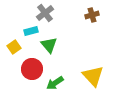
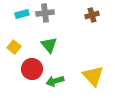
gray cross: rotated 30 degrees clockwise
cyan rectangle: moved 9 px left, 17 px up
yellow square: rotated 16 degrees counterclockwise
green arrow: moved 2 px up; rotated 18 degrees clockwise
